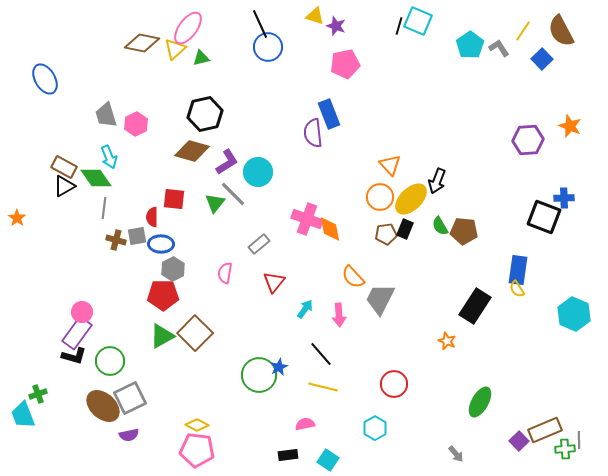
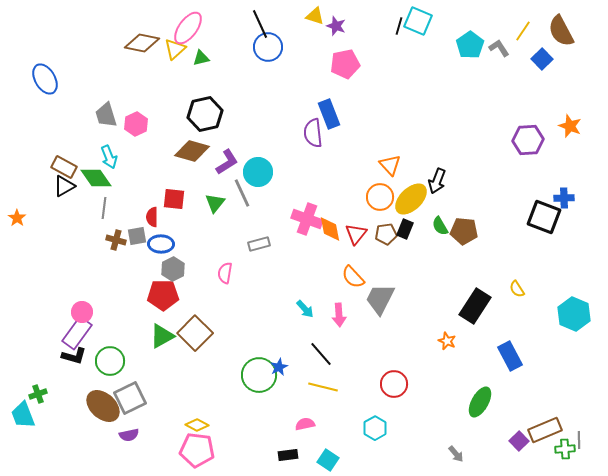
gray line at (233, 194): moved 9 px right, 1 px up; rotated 20 degrees clockwise
gray rectangle at (259, 244): rotated 25 degrees clockwise
blue rectangle at (518, 270): moved 8 px left, 86 px down; rotated 36 degrees counterclockwise
red triangle at (274, 282): moved 82 px right, 48 px up
cyan arrow at (305, 309): rotated 102 degrees clockwise
